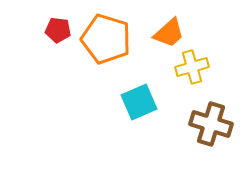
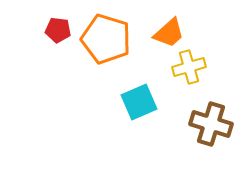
yellow cross: moved 3 px left
